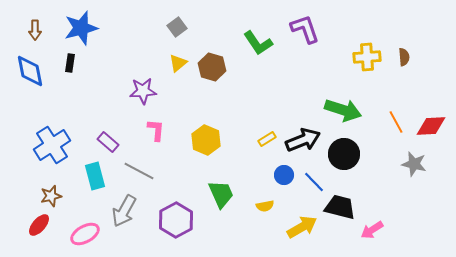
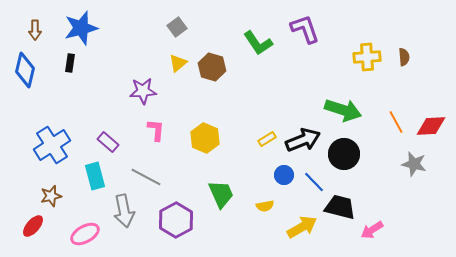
blue diamond: moved 5 px left, 1 px up; rotated 24 degrees clockwise
yellow hexagon: moved 1 px left, 2 px up
gray line: moved 7 px right, 6 px down
gray arrow: rotated 40 degrees counterclockwise
red ellipse: moved 6 px left, 1 px down
